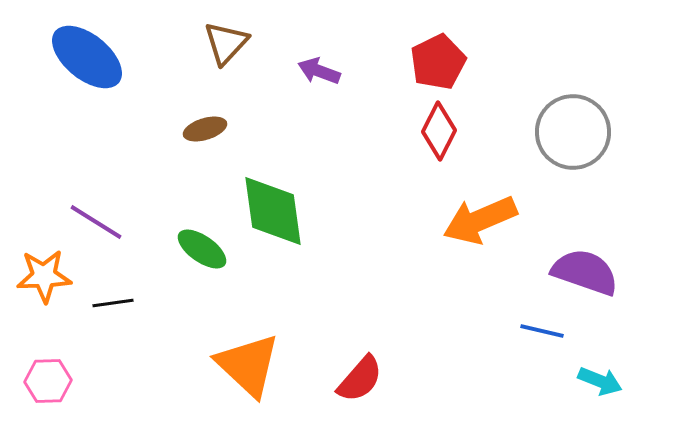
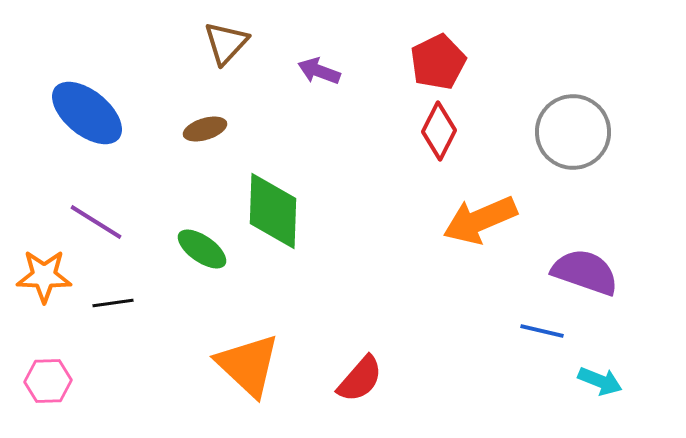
blue ellipse: moved 56 px down
green diamond: rotated 10 degrees clockwise
orange star: rotated 4 degrees clockwise
